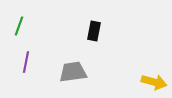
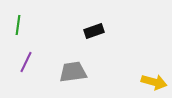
green line: moved 1 px left, 1 px up; rotated 12 degrees counterclockwise
black rectangle: rotated 60 degrees clockwise
purple line: rotated 15 degrees clockwise
